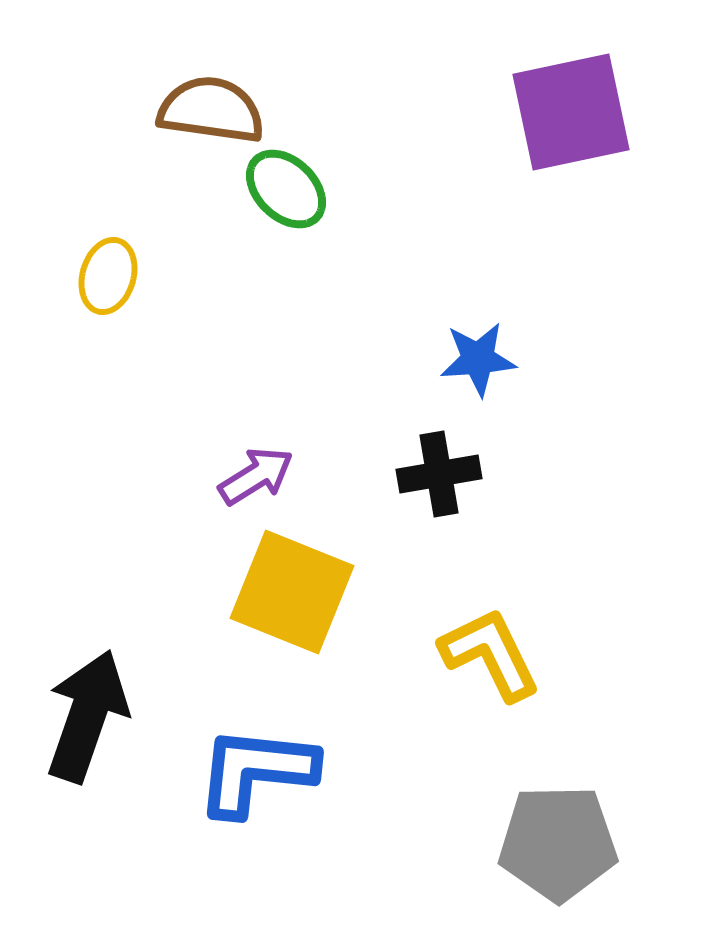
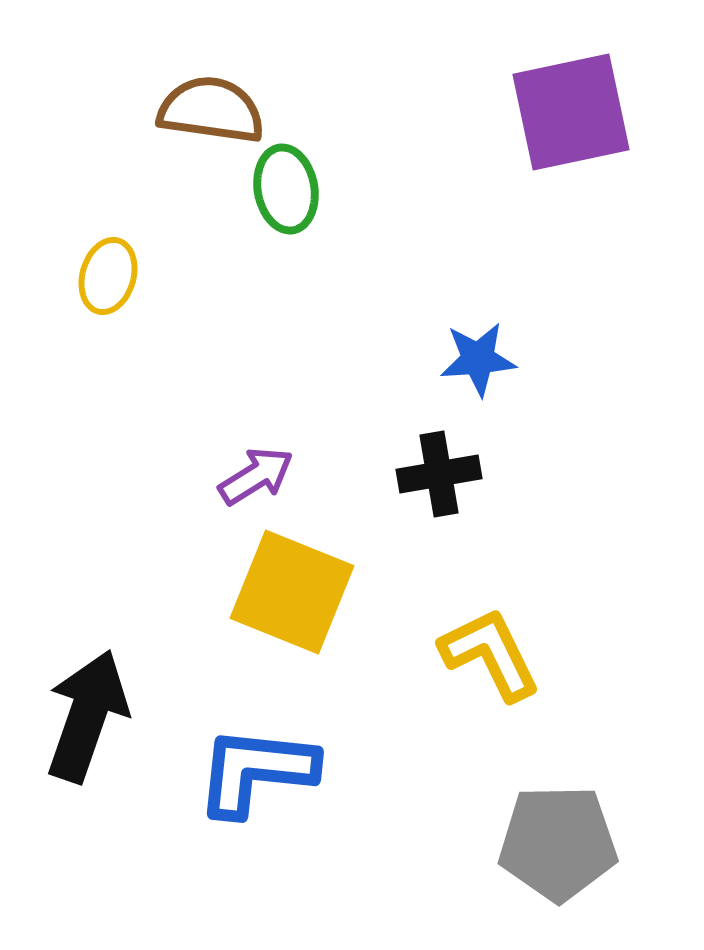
green ellipse: rotated 36 degrees clockwise
